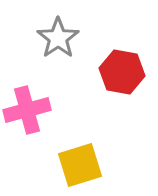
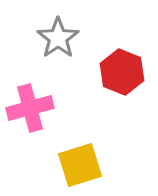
red hexagon: rotated 12 degrees clockwise
pink cross: moved 3 px right, 2 px up
